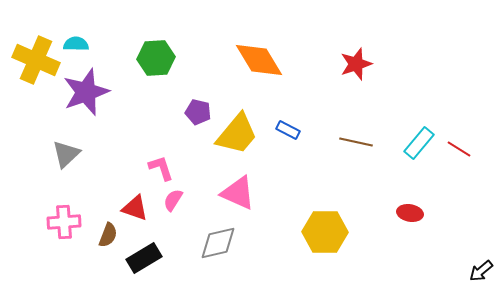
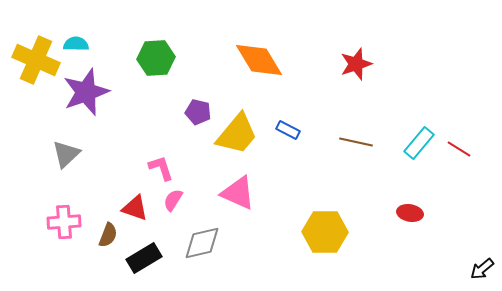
gray diamond: moved 16 px left
black arrow: moved 1 px right, 2 px up
